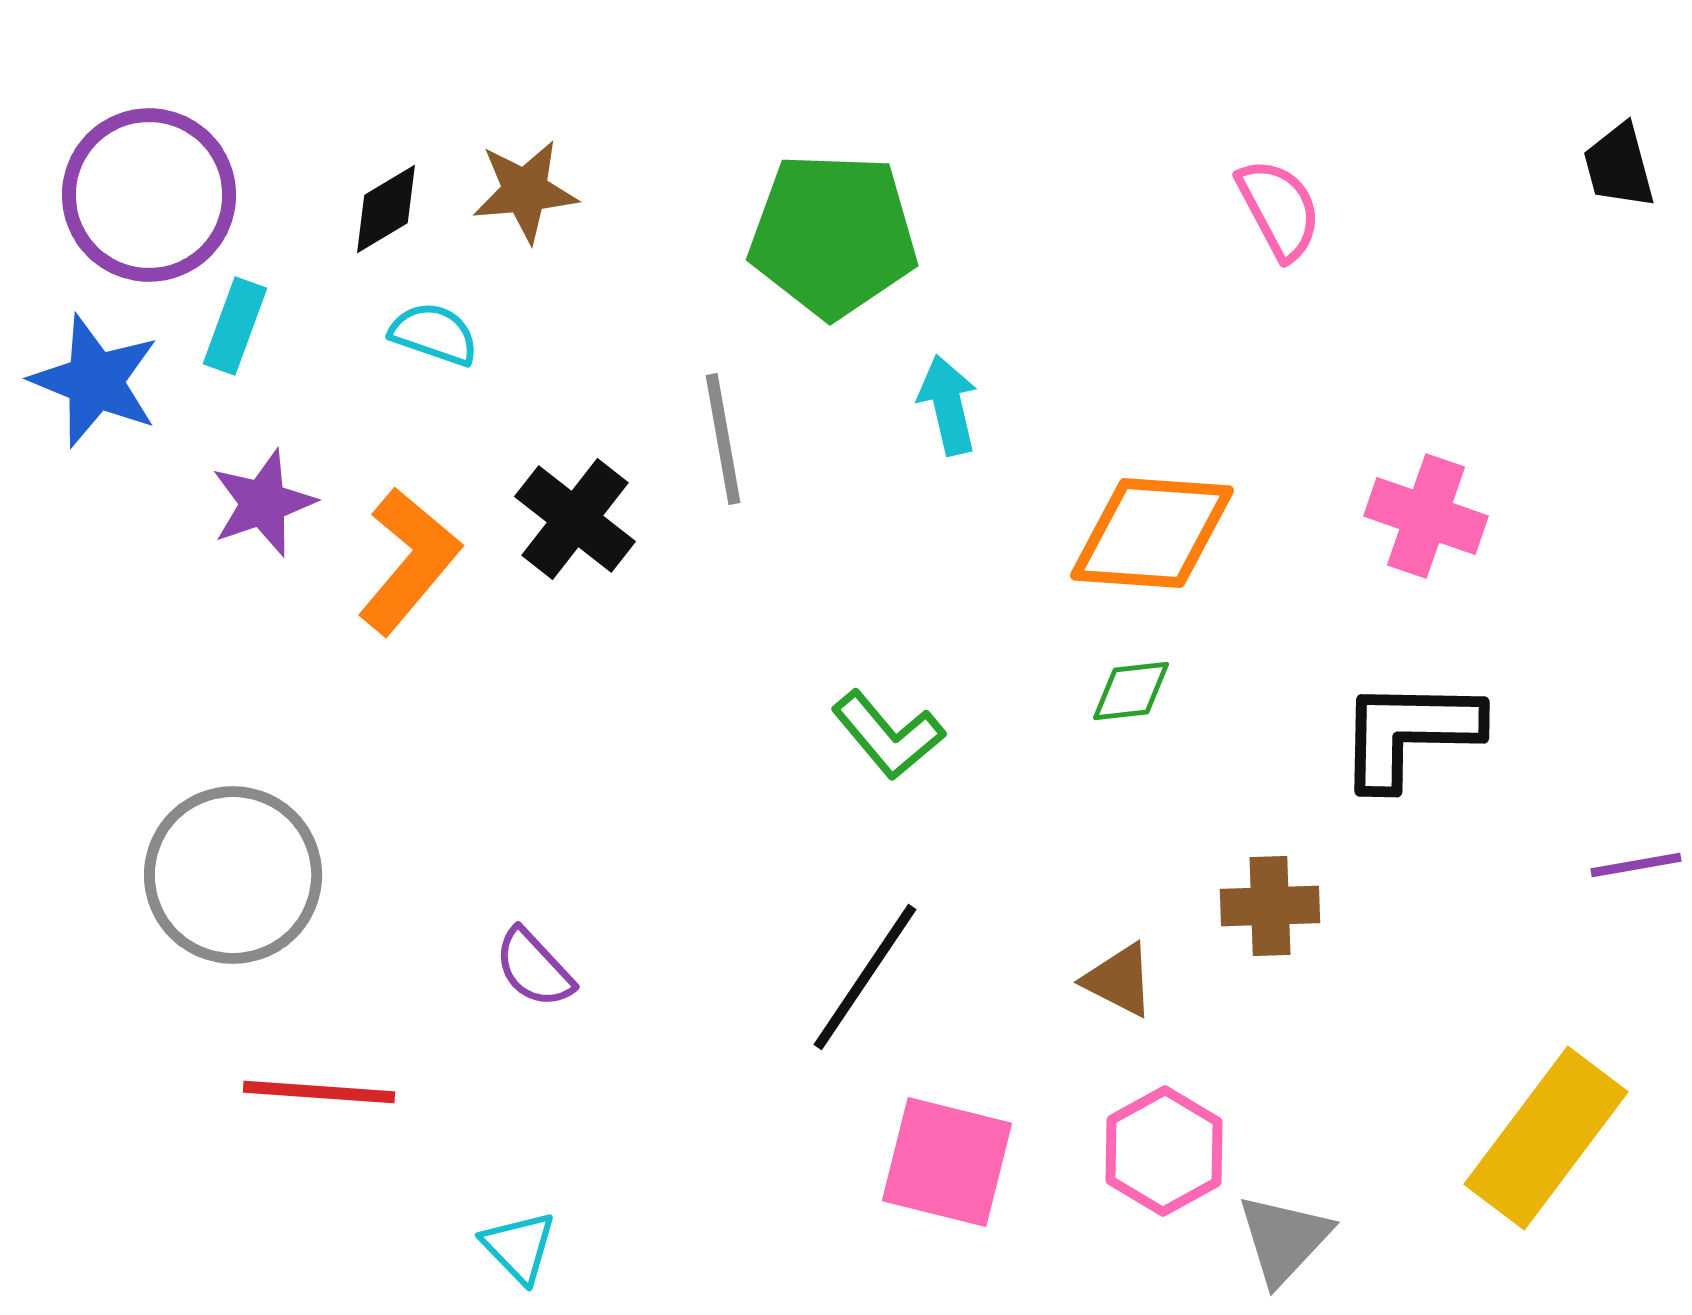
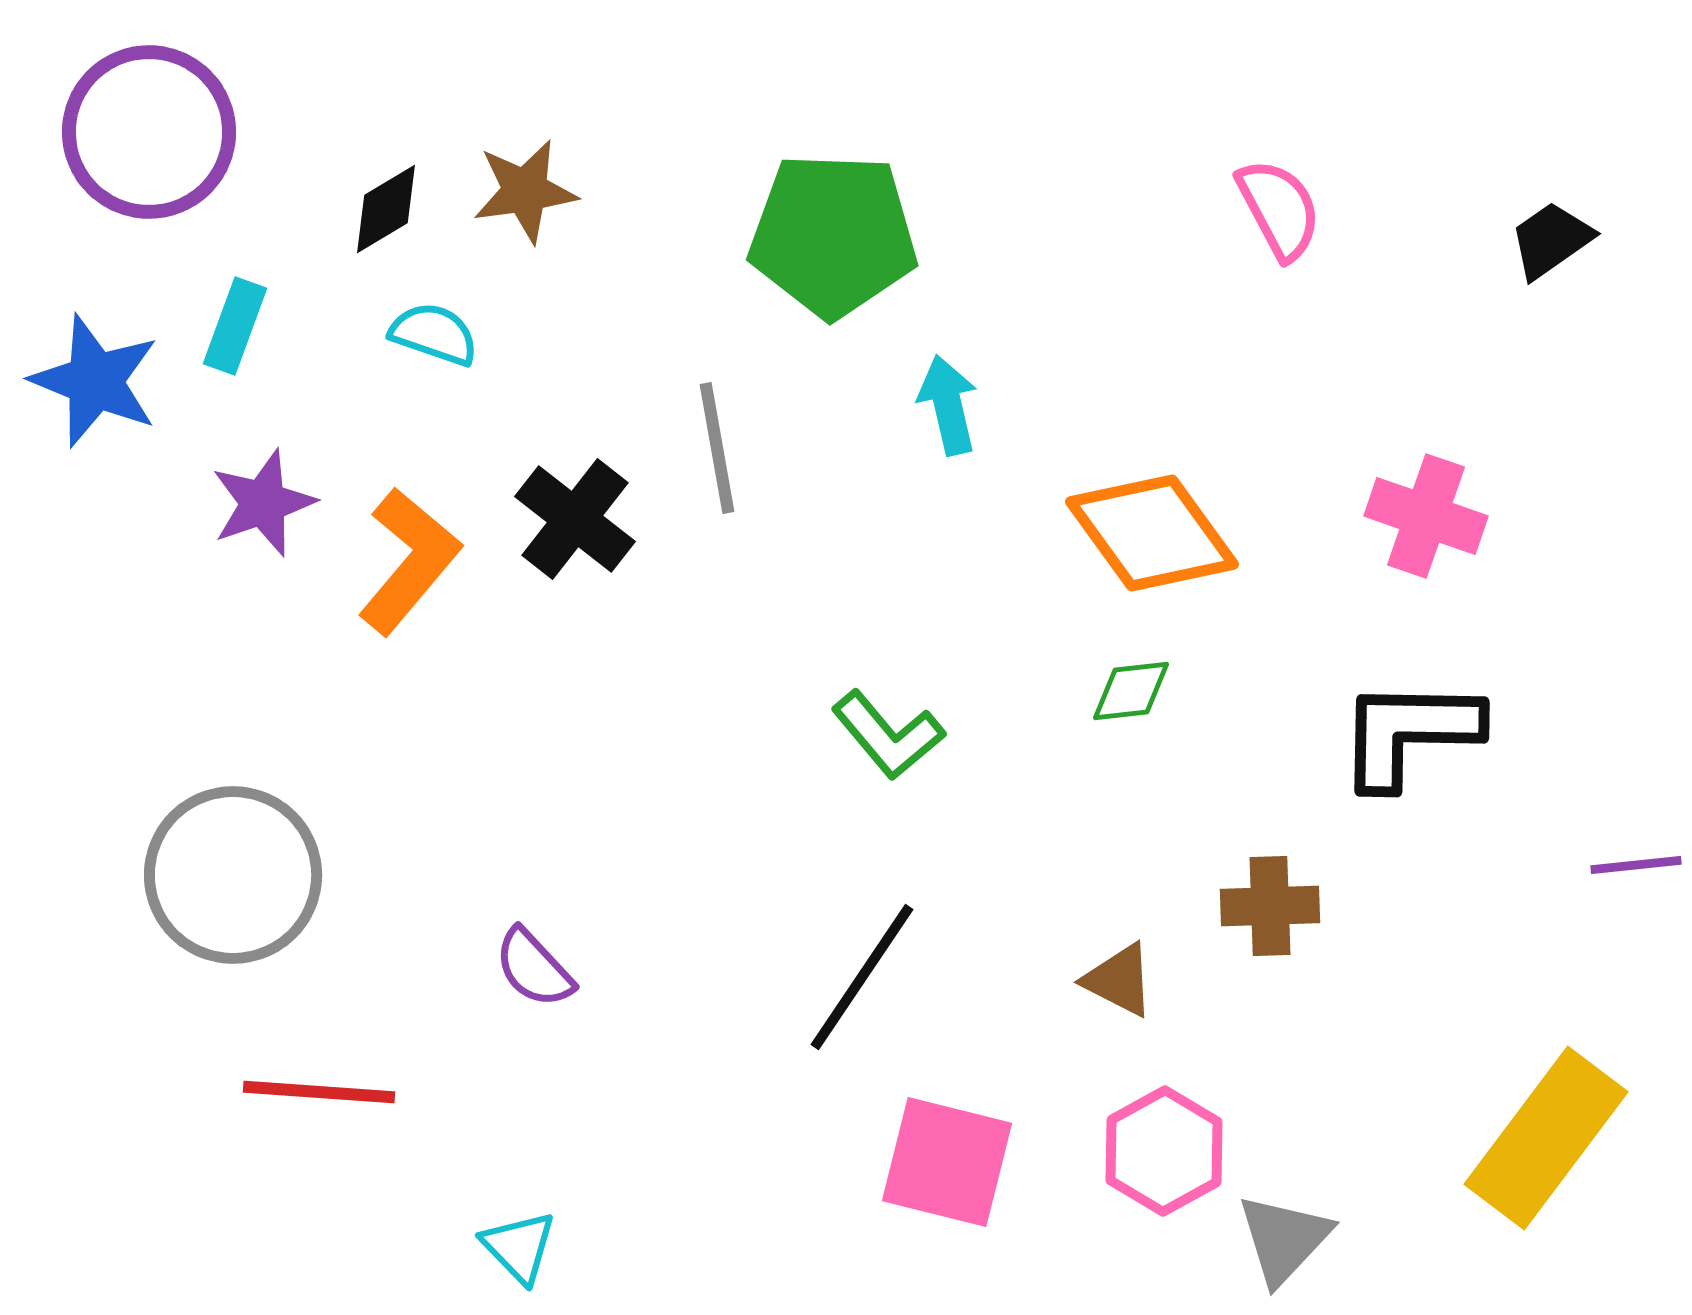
black trapezoid: moved 68 px left, 74 px down; rotated 70 degrees clockwise
brown star: rotated 3 degrees counterclockwise
purple circle: moved 63 px up
gray line: moved 6 px left, 9 px down
orange diamond: rotated 50 degrees clockwise
purple line: rotated 4 degrees clockwise
black line: moved 3 px left
